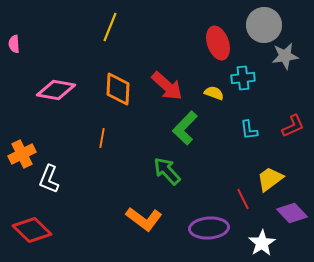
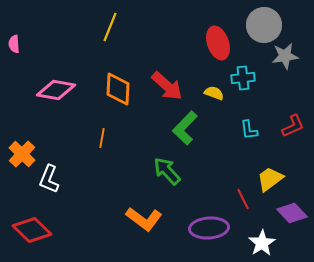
orange cross: rotated 20 degrees counterclockwise
